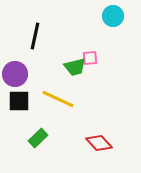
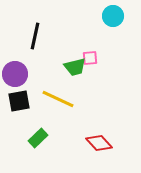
black square: rotated 10 degrees counterclockwise
